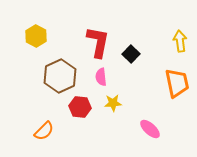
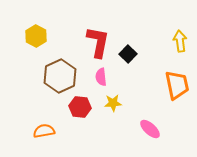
black square: moved 3 px left
orange trapezoid: moved 2 px down
orange semicircle: rotated 145 degrees counterclockwise
